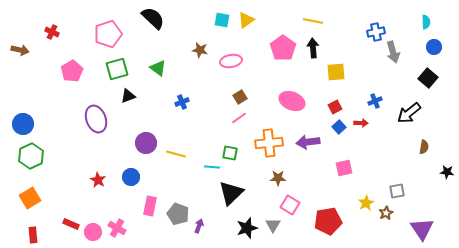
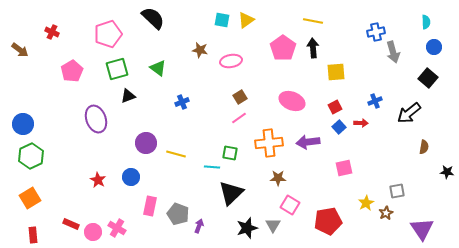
brown arrow at (20, 50): rotated 24 degrees clockwise
